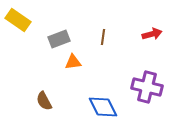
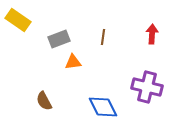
red arrow: rotated 72 degrees counterclockwise
